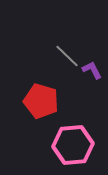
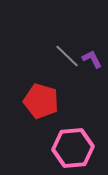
purple L-shape: moved 11 px up
pink hexagon: moved 3 px down
